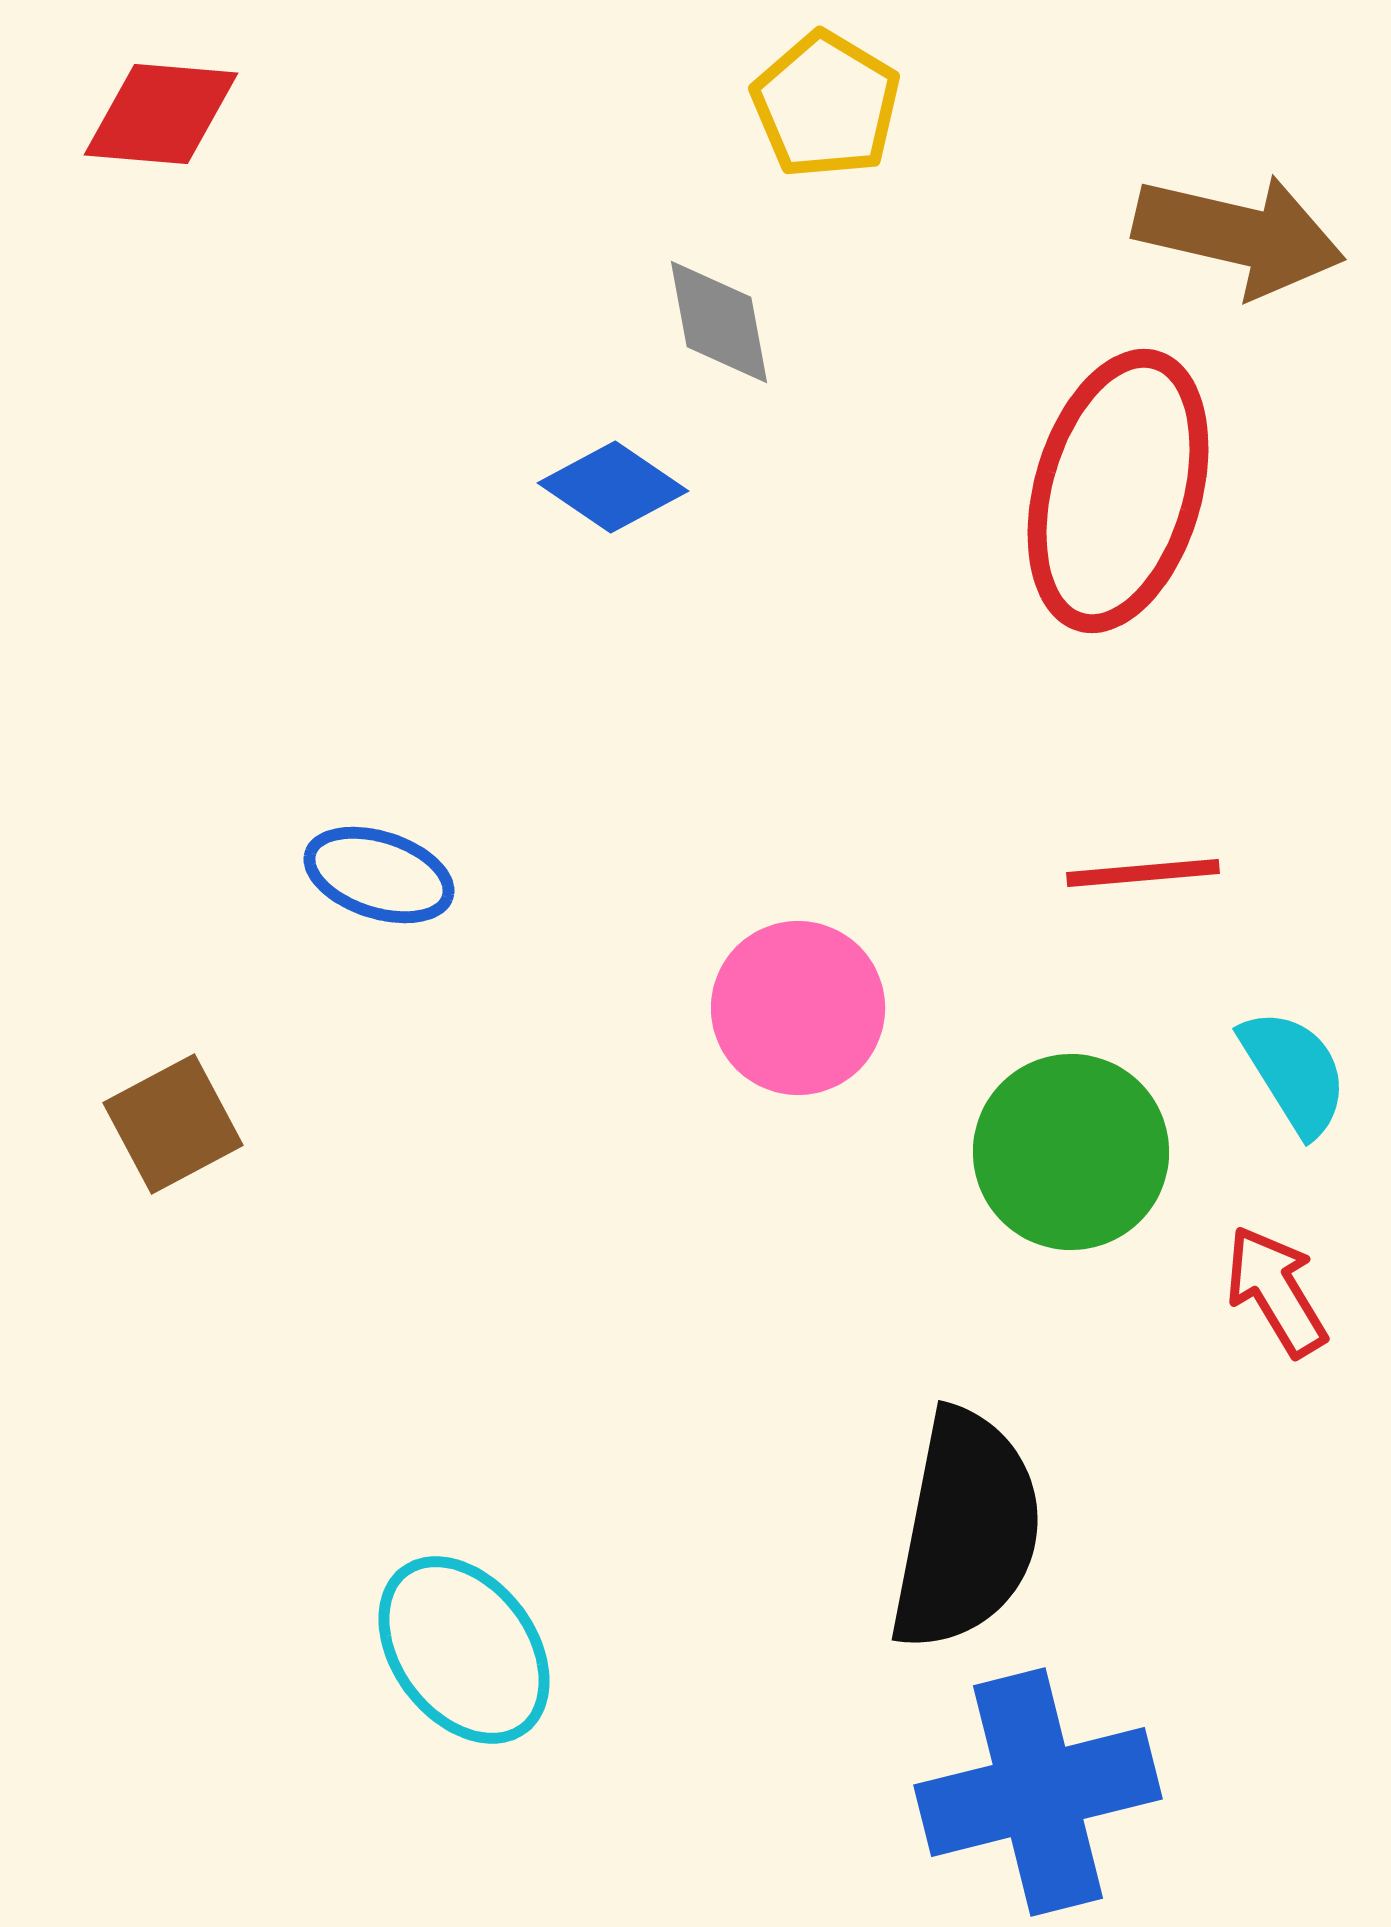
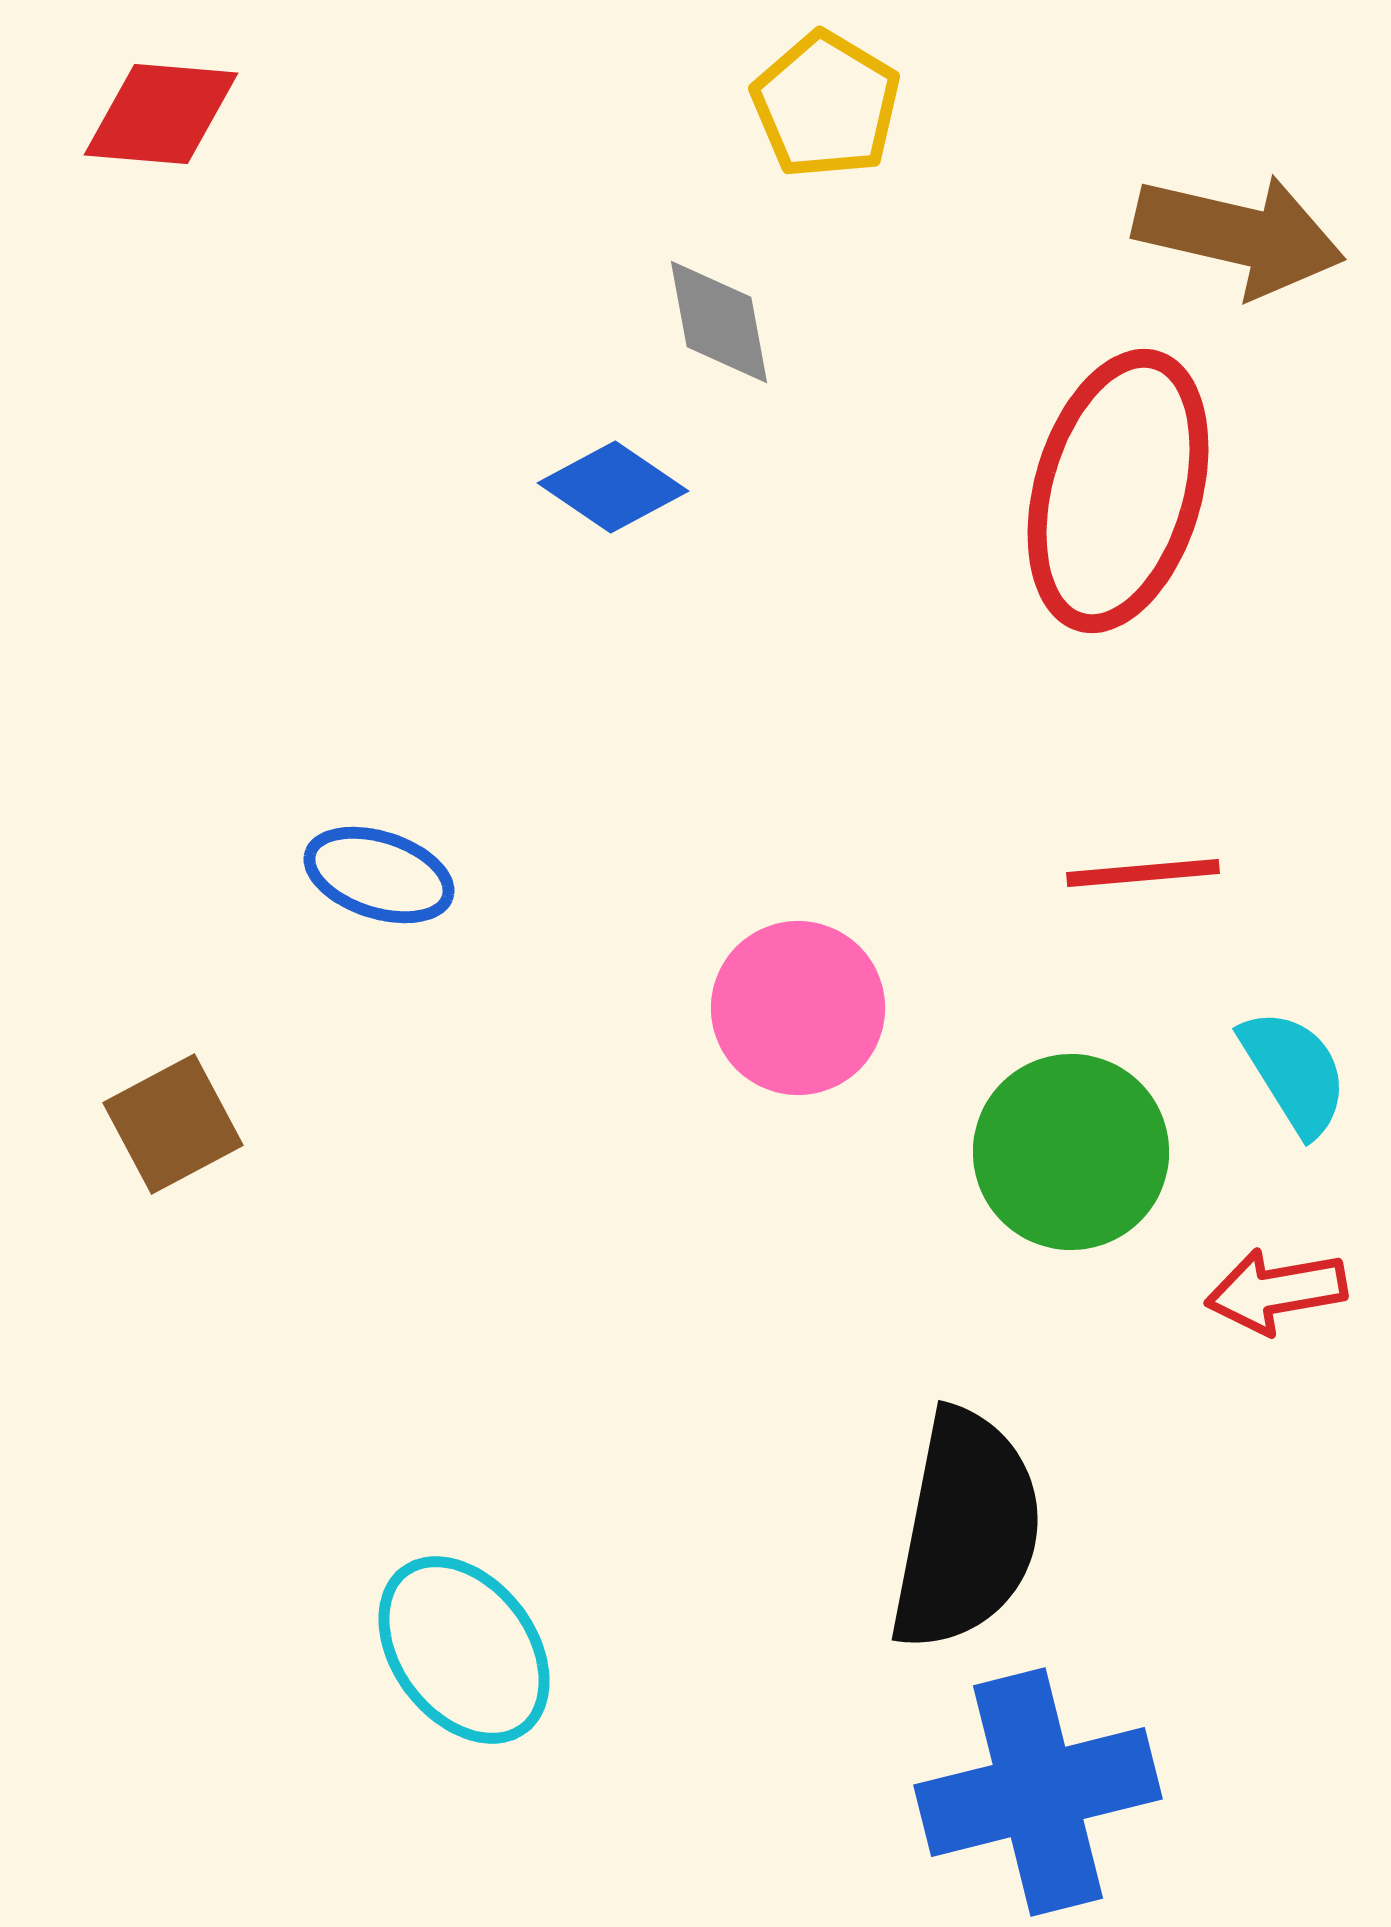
red arrow: rotated 69 degrees counterclockwise
